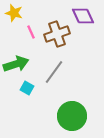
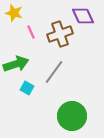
brown cross: moved 3 px right
